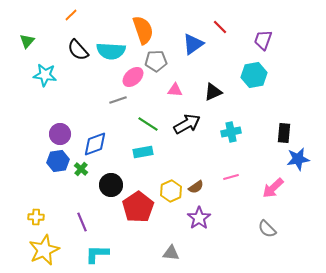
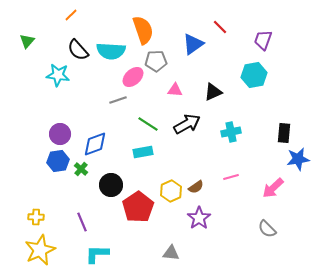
cyan star: moved 13 px right
yellow star: moved 4 px left
